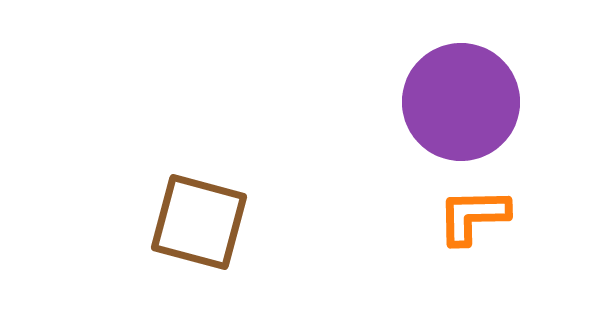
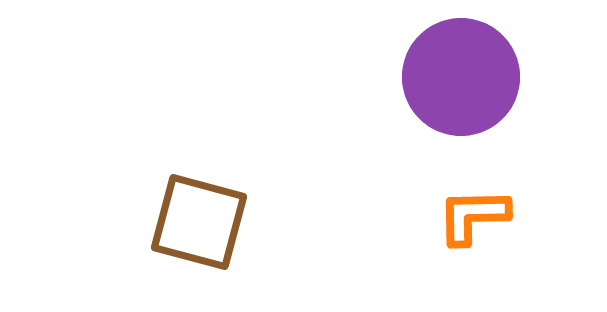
purple circle: moved 25 px up
